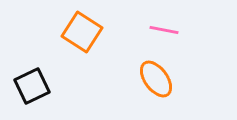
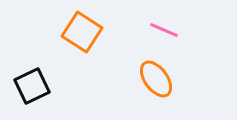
pink line: rotated 12 degrees clockwise
